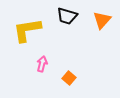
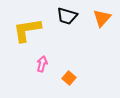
orange triangle: moved 2 px up
